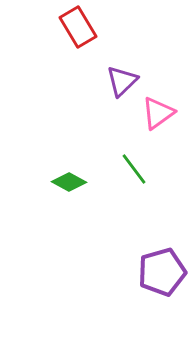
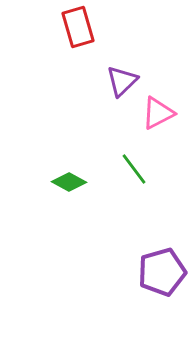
red rectangle: rotated 15 degrees clockwise
pink triangle: rotated 9 degrees clockwise
